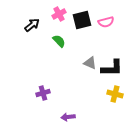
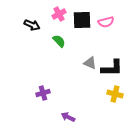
black square: rotated 12 degrees clockwise
black arrow: rotated 63 degrees clockwise
purple arrow: rotated 32 degrees clockwise
